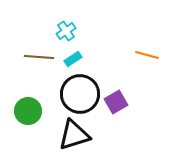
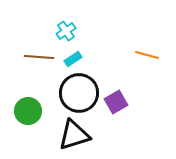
black circle: moved 1 px left, 1 px up
